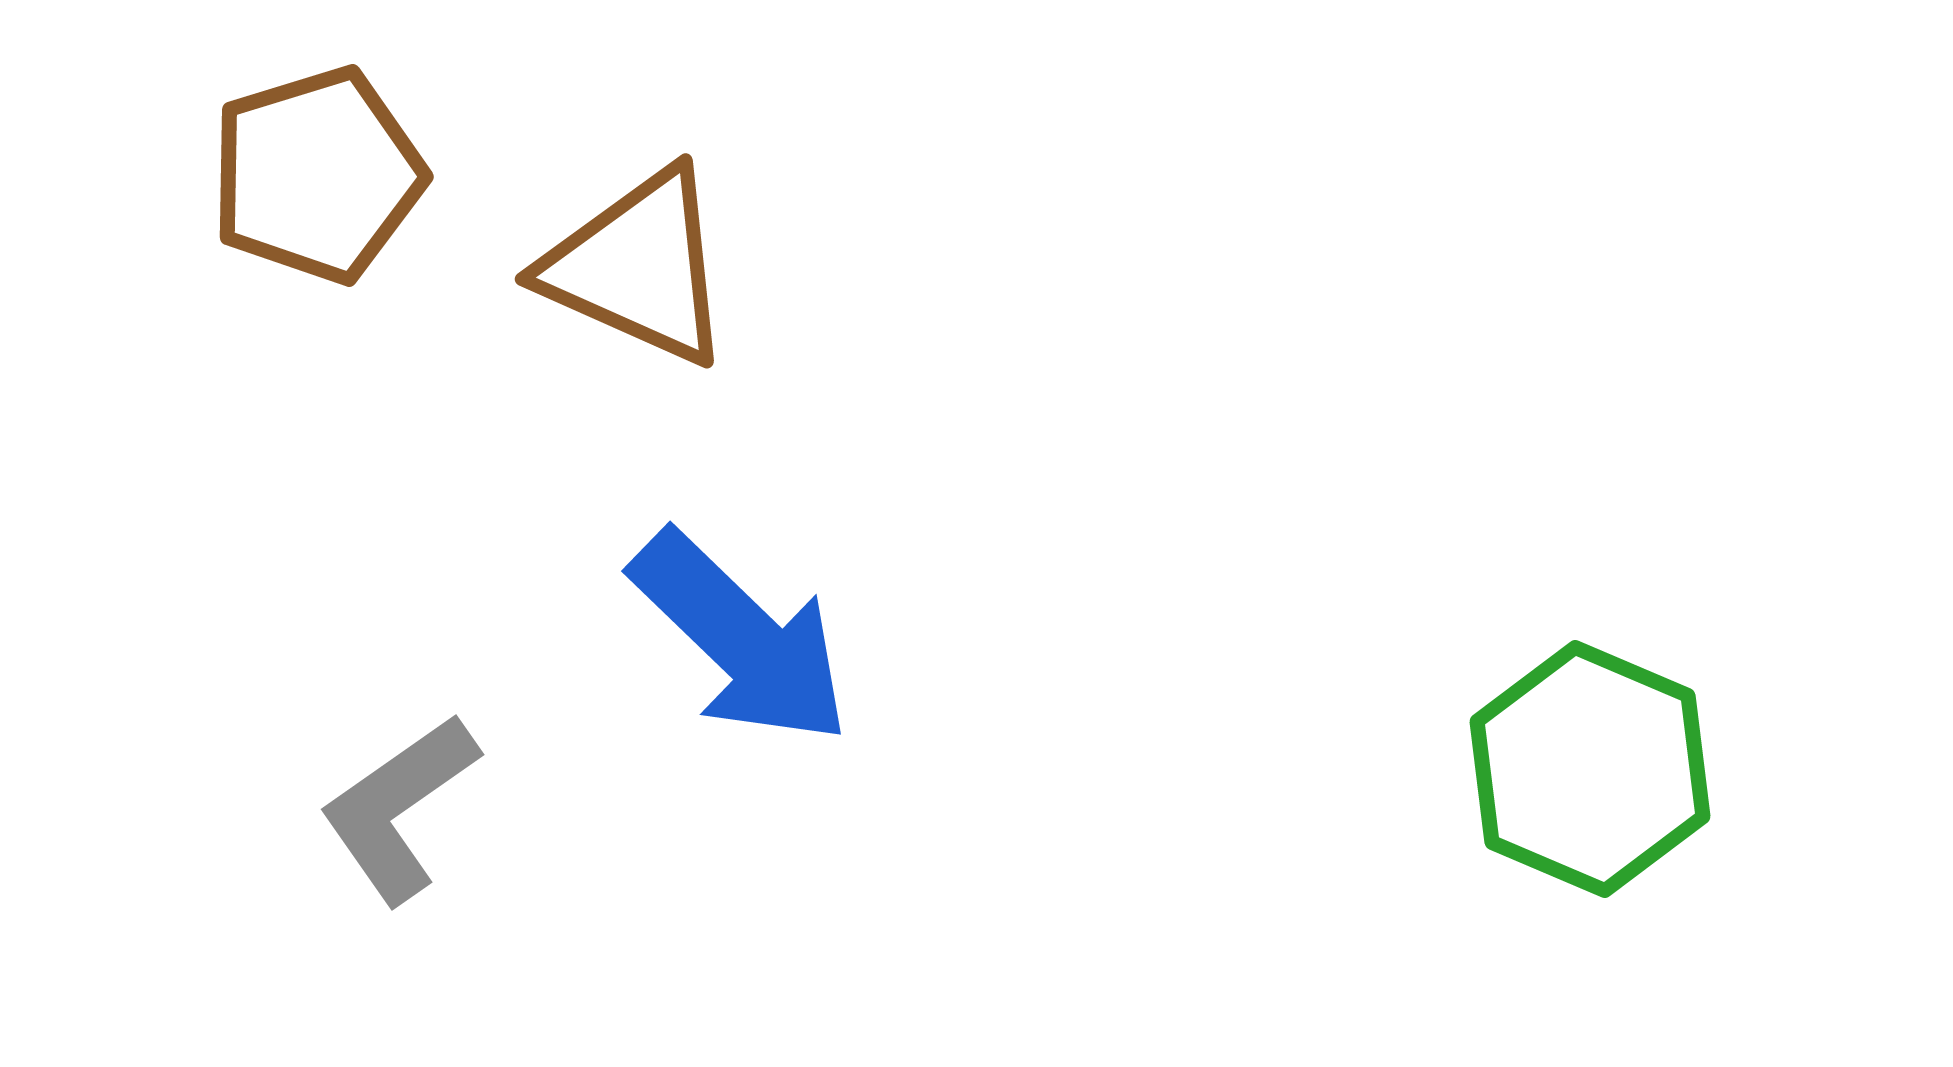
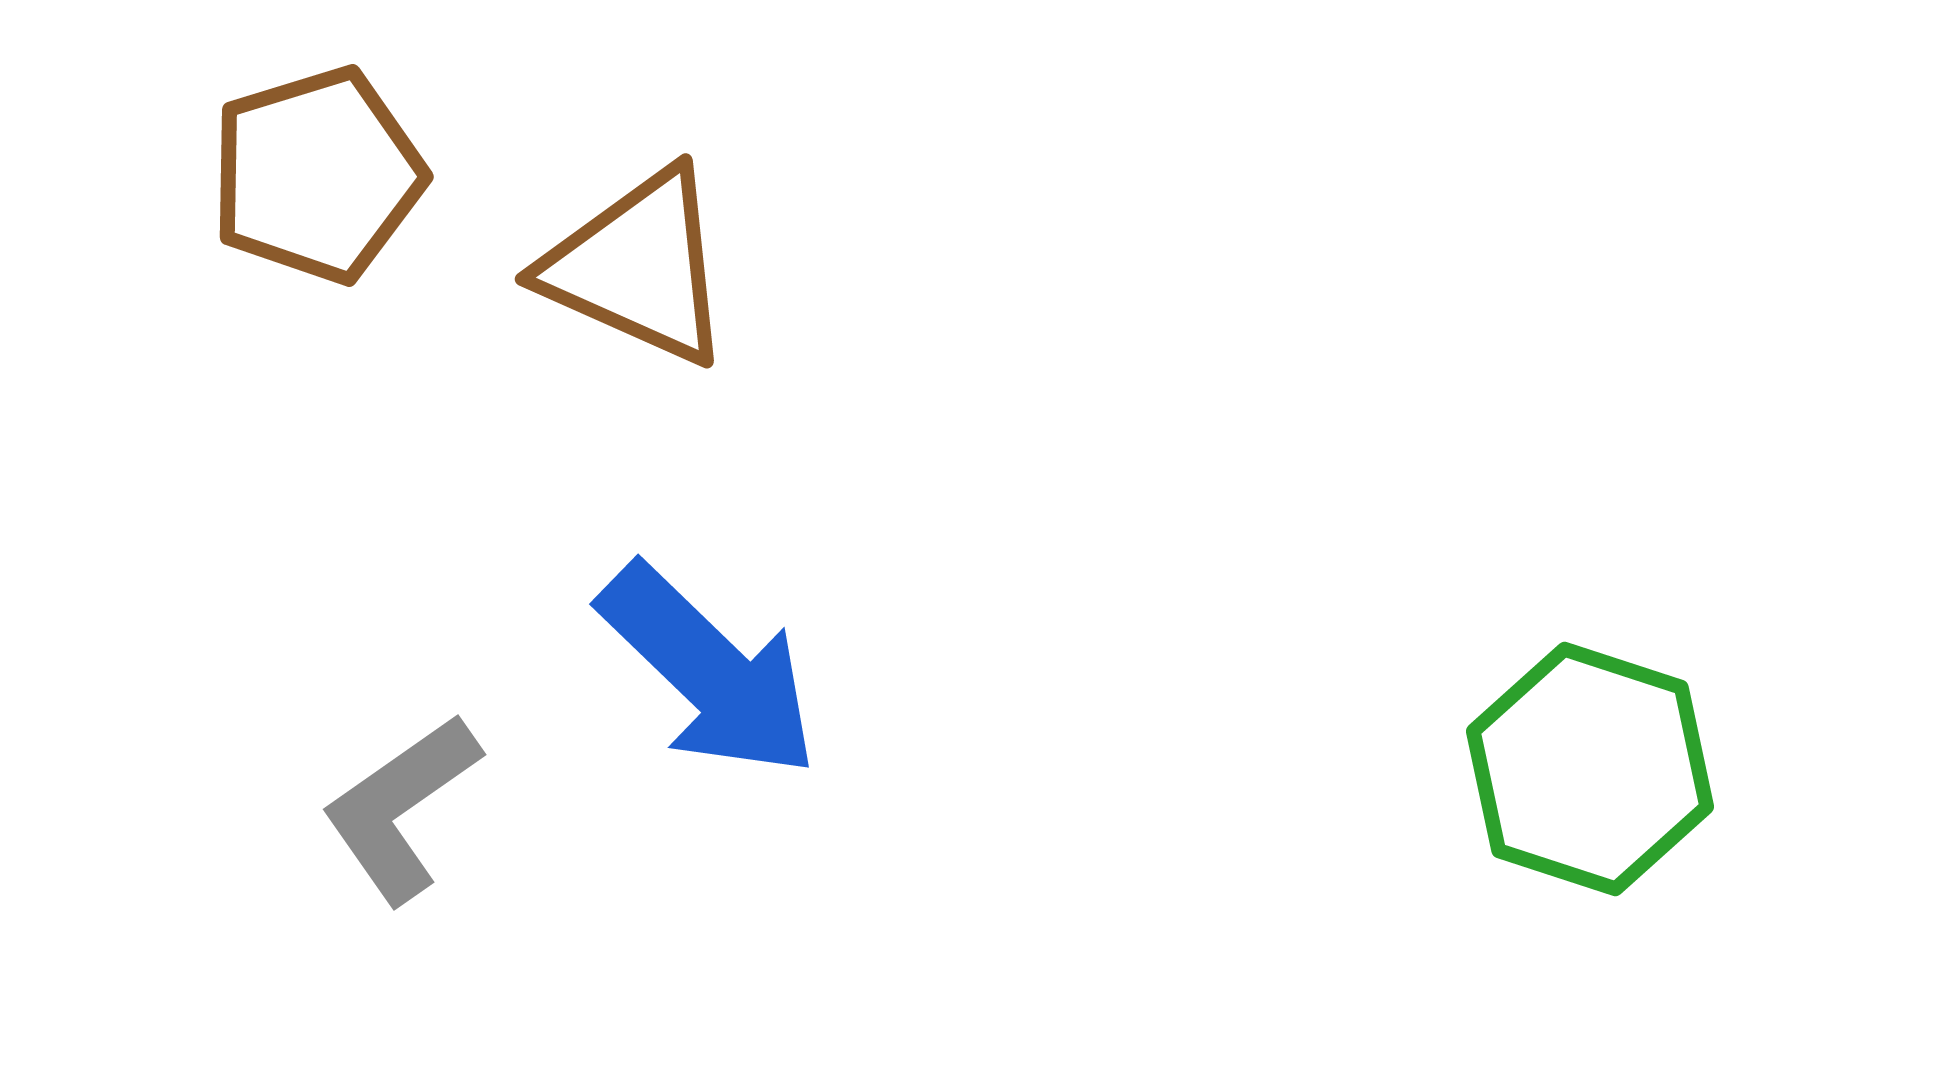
blue arrow: moved 32 px left, 33 px down
green hexagon: rotated 5 degrees counterclockwise
gray L-shape: moved 2 px right
